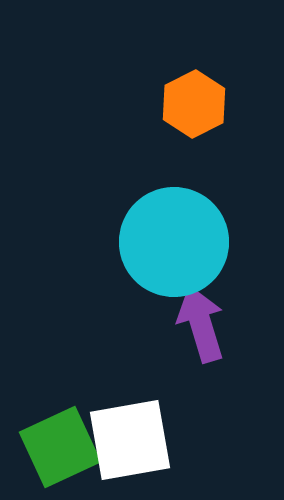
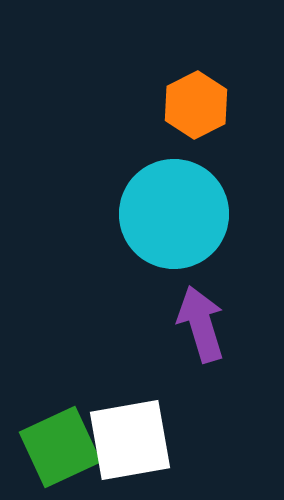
orange hexagon: moved 2 px right, 1 px down
cyan circle: moved 28 px up
